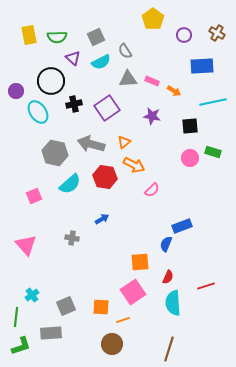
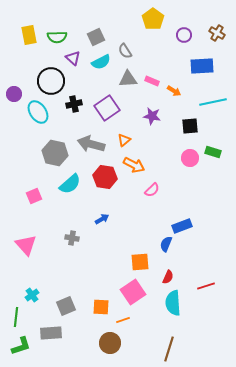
purple circle at (16, 91): moved 2 px left, 3 px down
orange triangle at (124, 142): moved 2 px up
brown circle at (112, 344): moved 2 px left, 1 px up
